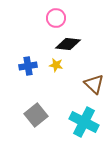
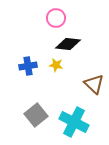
cyan cross: moved 10 px left
